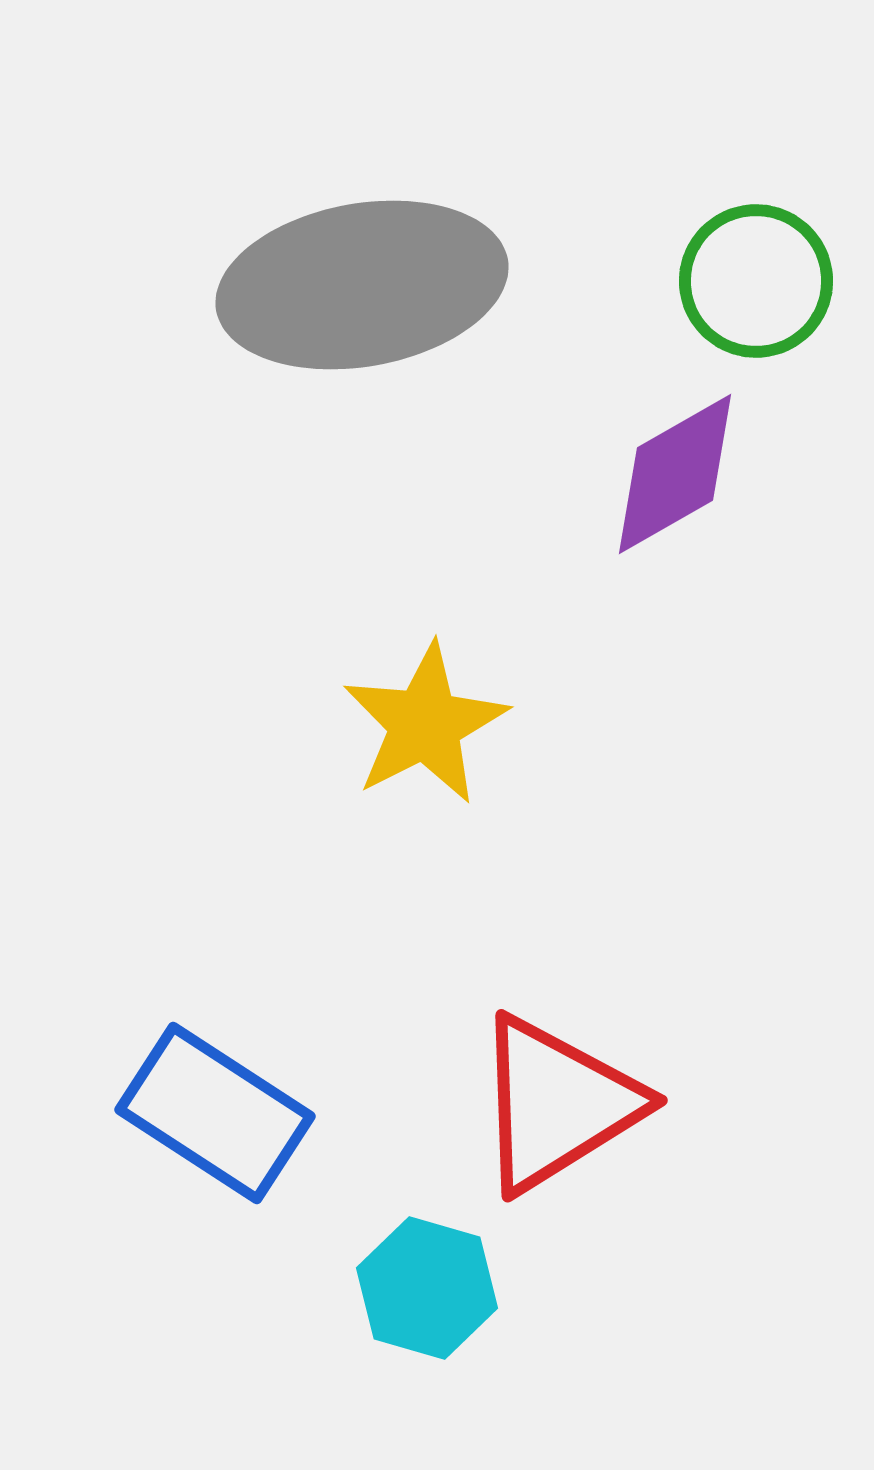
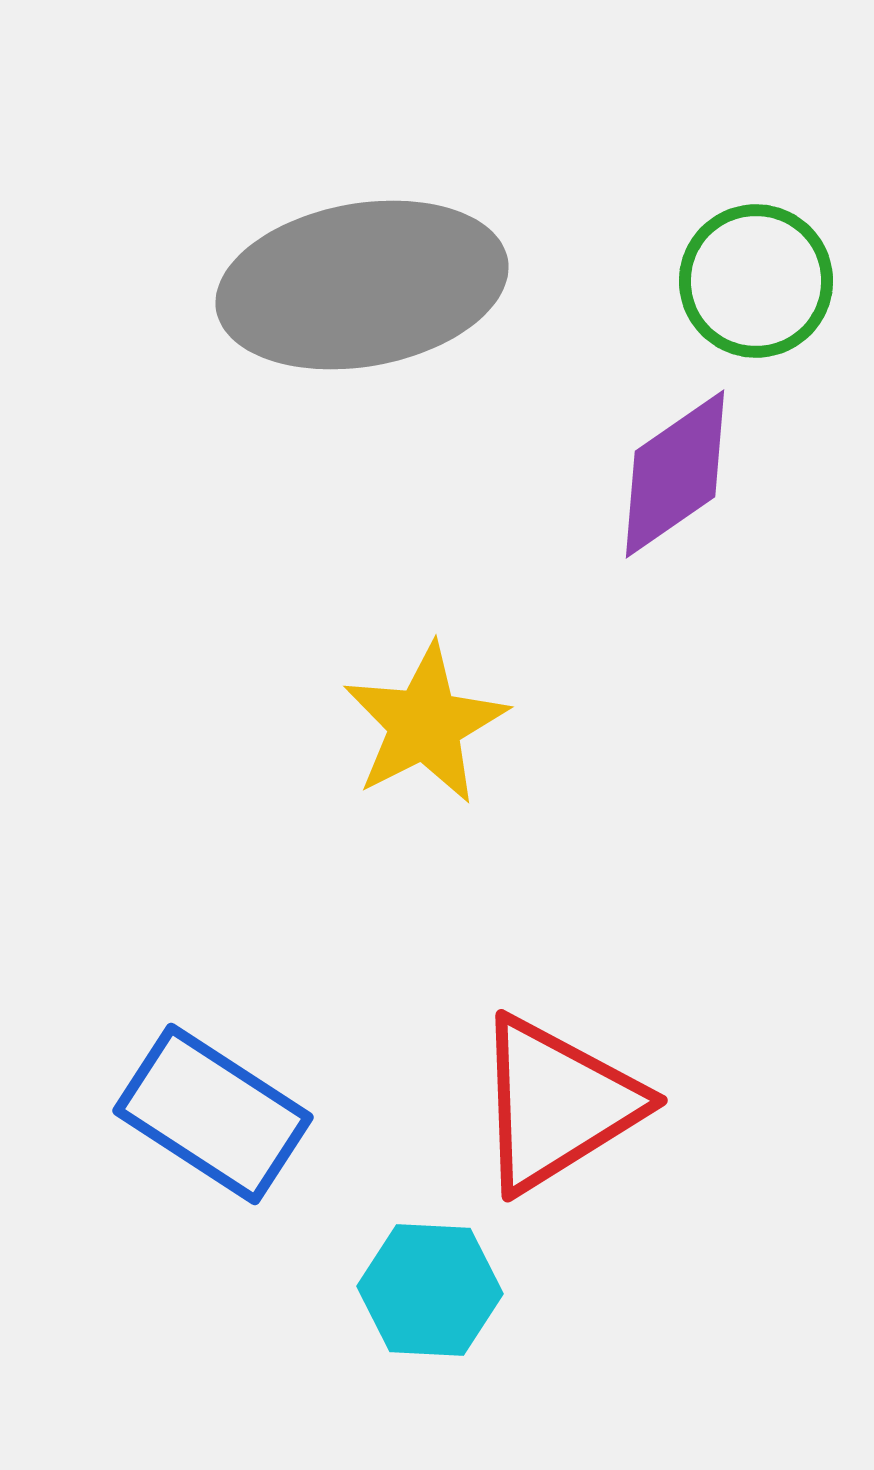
purple diamond: rotated 5 degrees counterclockwise
blue rectangle: moved 2 px left, 1 px down
cyan hexagon: moved 3 px right, 2 px down; rotated 13 degrees counterclockwise
